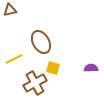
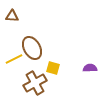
brown triangle: moved 2 px right, 6 px down; rotated 16 degrees clockwise
brown ellipse: moved 9 px left, 6 px down
purple semicircle: moved 1 px left
